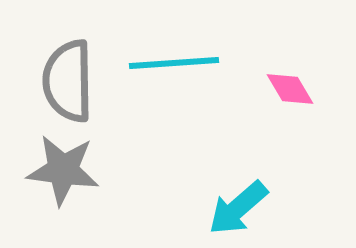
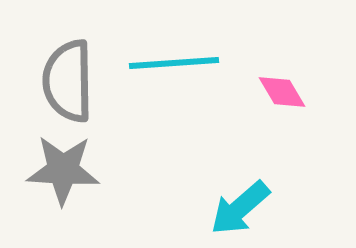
pink diamond: moved 8 px left, 3 px down
gray star: rotated 4 degrees counterclockwise
cyan arrow: moved 2 px right
